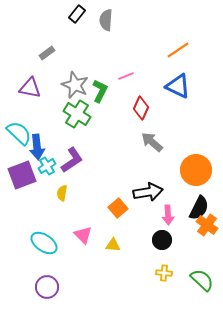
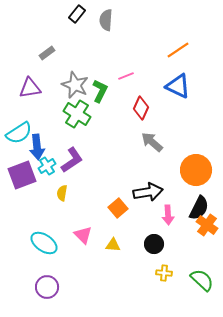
purple triangle: rotated 20 degrees counterclockwise
cyan semicircle: rotated 104 degrees clockwise
black circle: moved 8 px left, 4 px down
